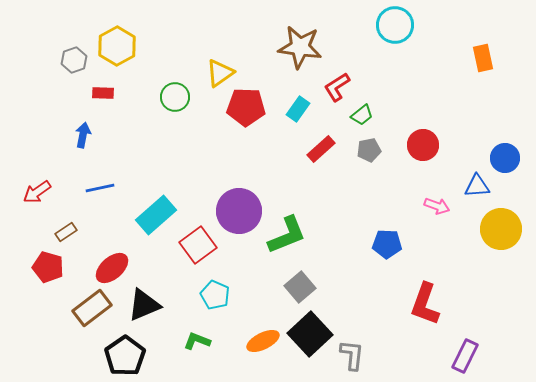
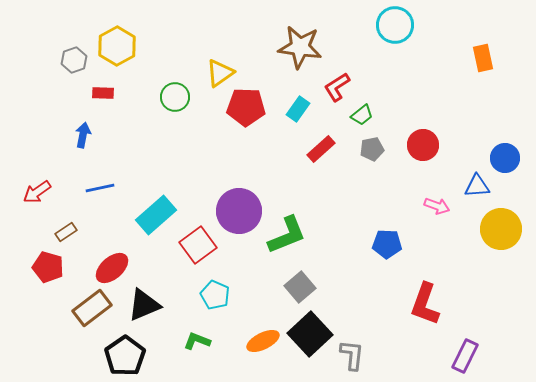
gray pentagon at (369, 150): moved 3 px right, 1 px up
